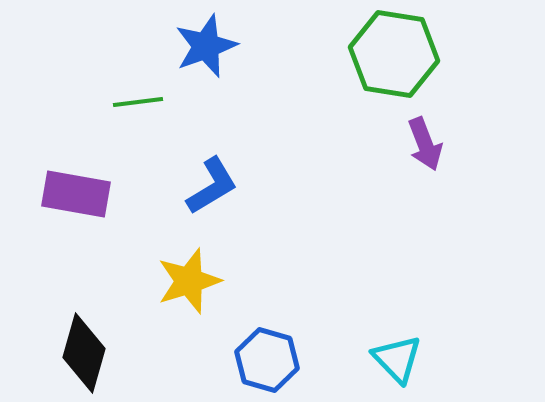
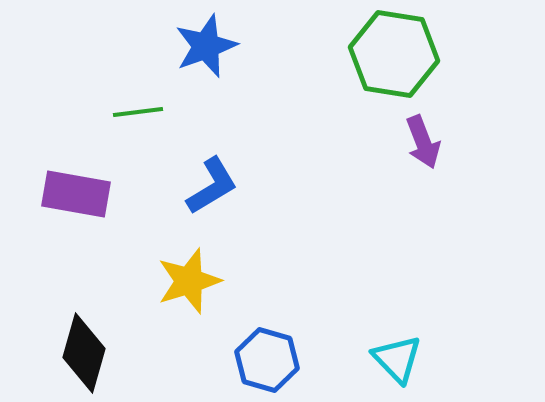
green line: moved 10 px down
purple arrow: moved 2 px left, 2 px up
